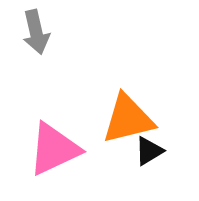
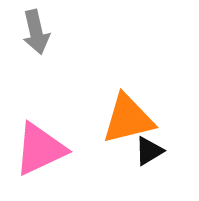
pink triangle: moved 14 px left
